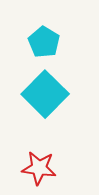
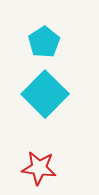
cyan pentagon: rotated 8 degrees clockwise
